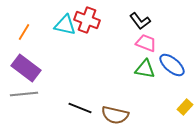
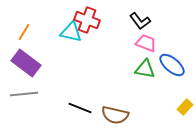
cyan triangle: moved 6 px right, 7 px down
purple rectangle: moved 5 px up
